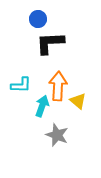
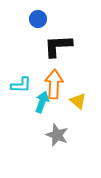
black L-shape: moved 8 px right, 3 px down
orange arrow: moved 4 px left, 2 px up
cyan arrow: moved 4 px up
